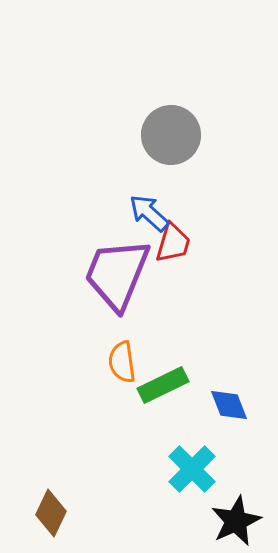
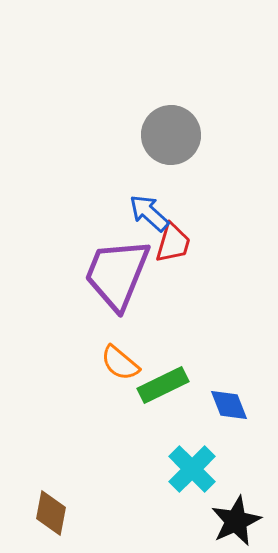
orange semicircle: moved 2 px left, 1 px down; rotated 42 degrees counterclockwise
brown diamond: rotated 15 degrees counterclockwise
